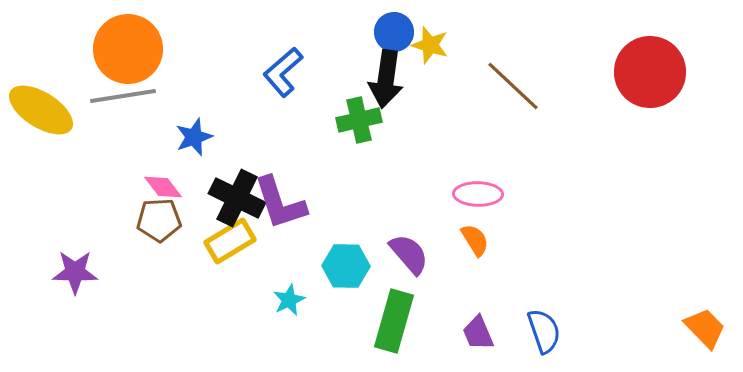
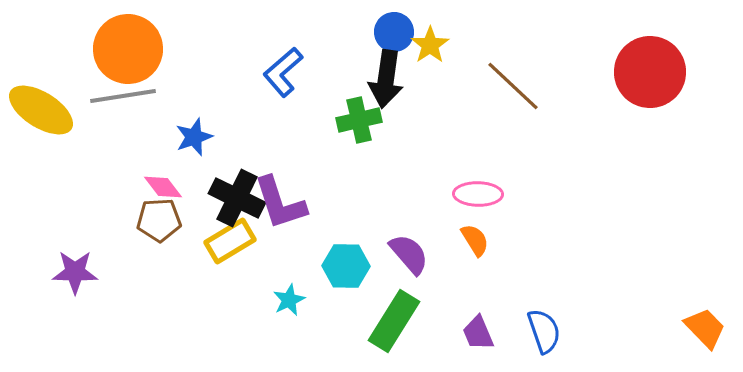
yellow star: rotated 21 degrees clockwise
green rectangle: rotated 16 degrees clockwise
